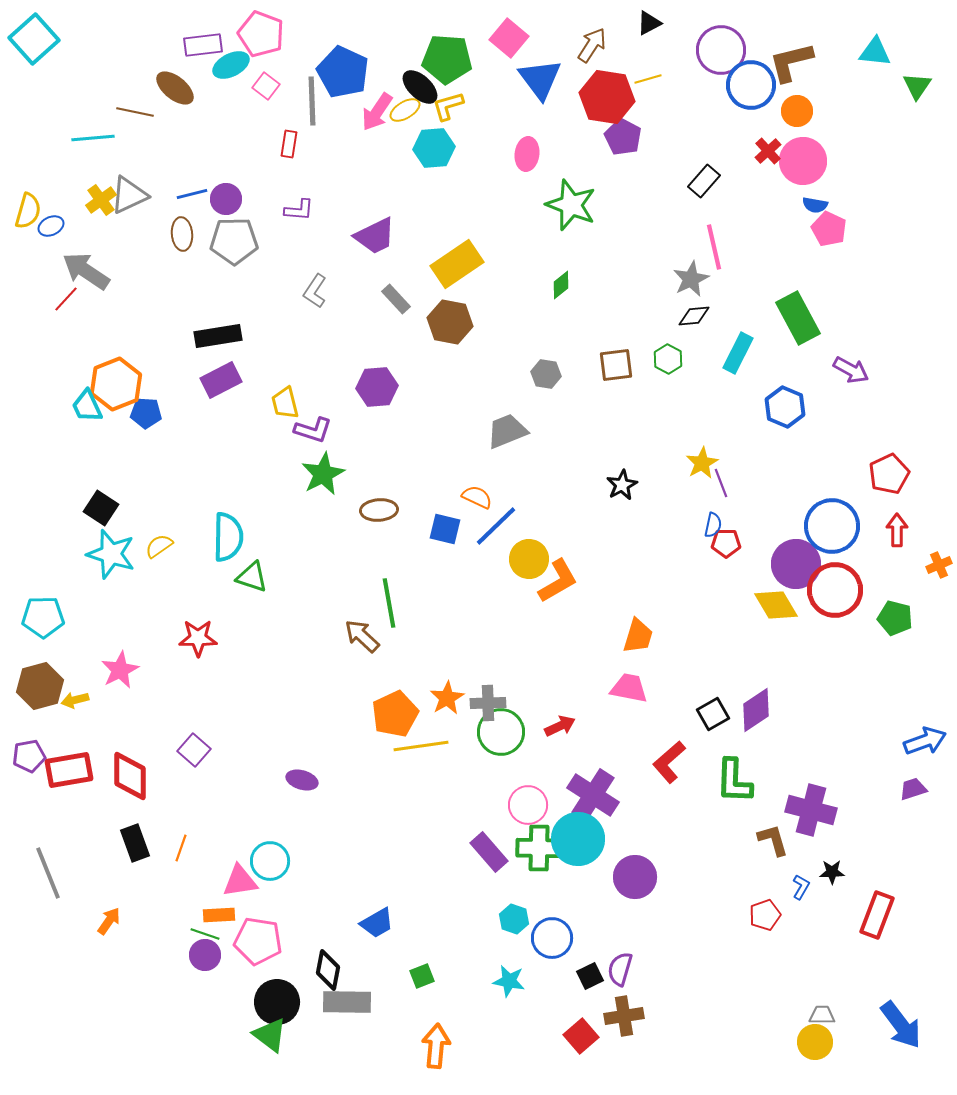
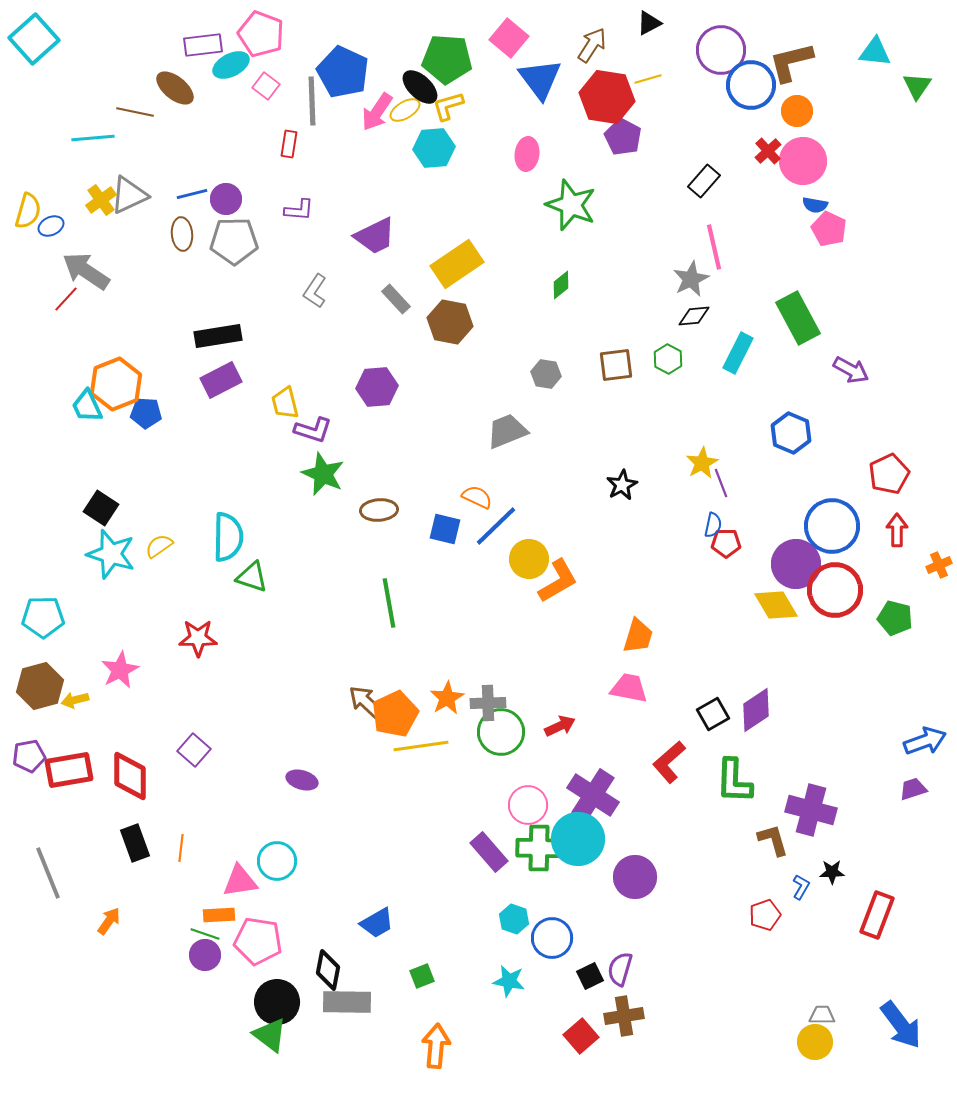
blue hexagon at (785, 407): moved 6 px right, 26 px down
green star at (323, 474): rotated 21 degrees counterclockwise
brown arrow at (362, 636): moved 4 px right, 66 px down
orange line at (181, 848): rotated 12 degrees counterclockwise
cyan circle at (270, 861): moved 7 px right
